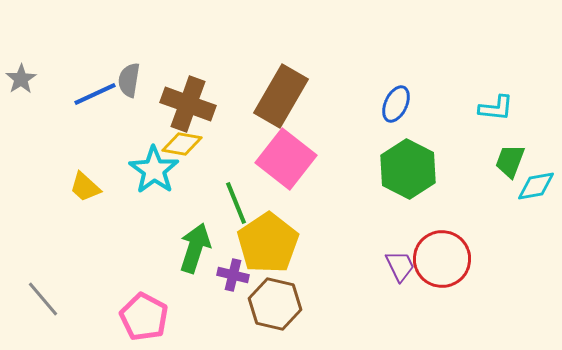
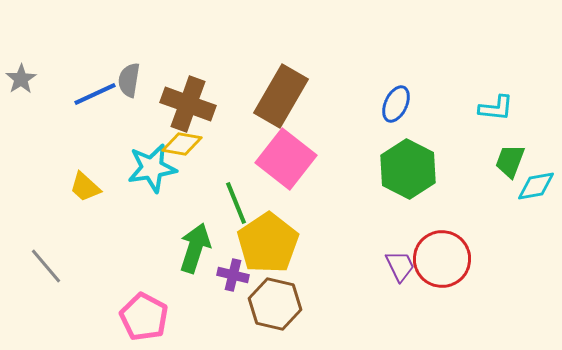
cyan star: moved 2 px left, 2 px up; rotated 27 degrees clockwise
gray line: moved 3 px right, 33 px up
